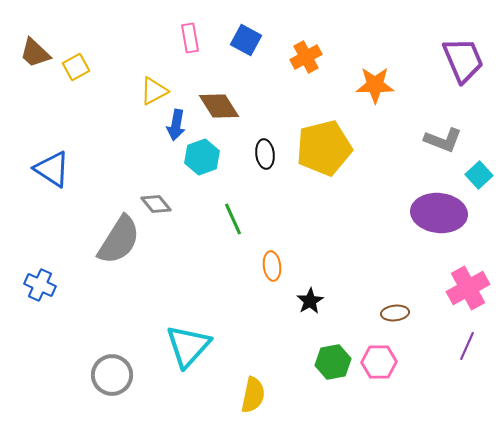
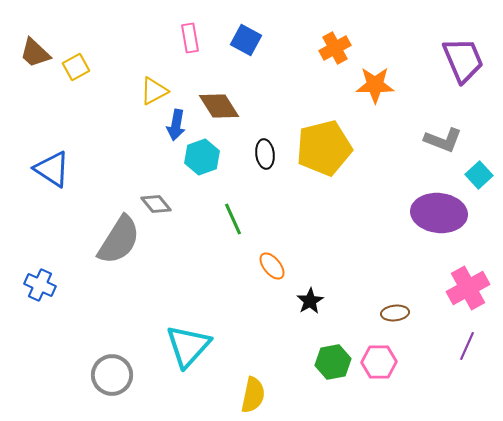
orange cross: moved 29 px right, 9 px up
orange ellipse: rotated 32 degrees counterclockwise
